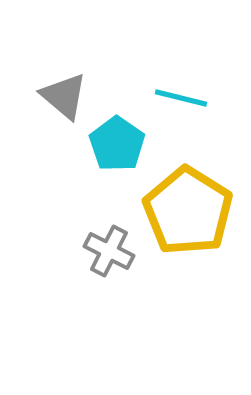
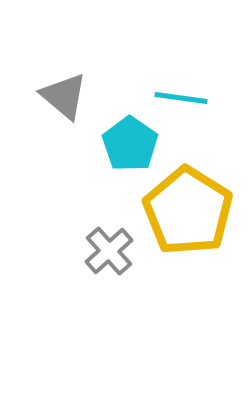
cyan line: rotated 6 degrees counterclockwise
cyan pentagon: moved 13 px right
gray cross: rotated 21 degrees clockwise
